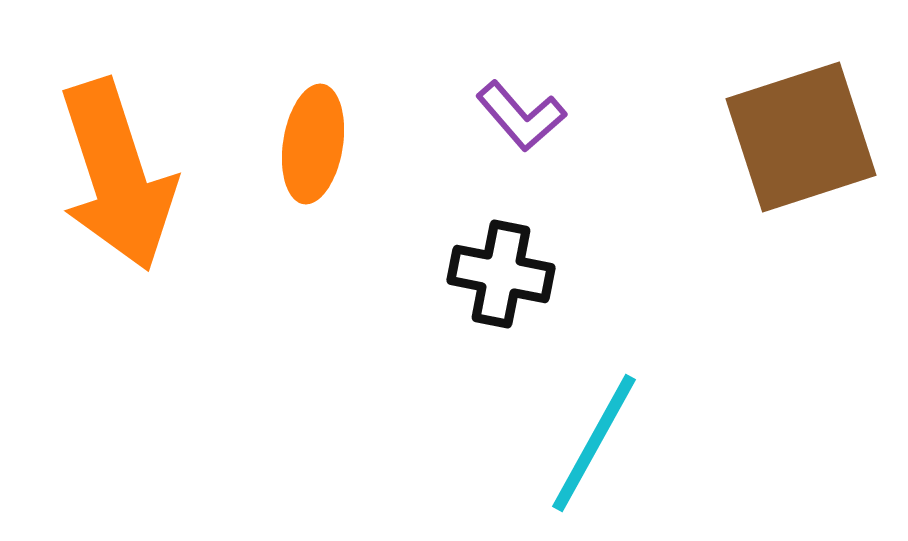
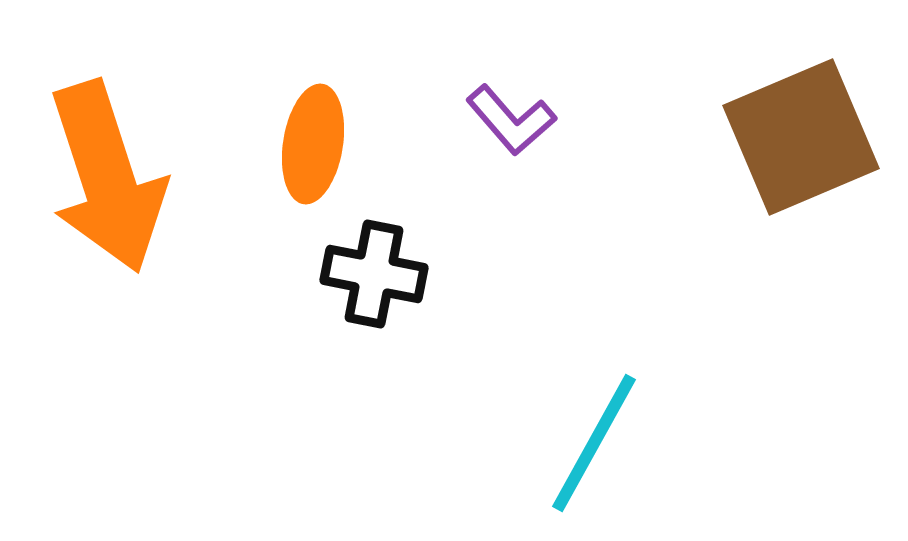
purple L-shape: moved 10 px left, 4 px down
brown square: rotated 5 degrees counterclockwise
orange arrow: moved 10 px left, 2 px down
black cross: moved 127 px left
